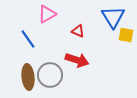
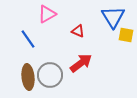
red arrow: moved 4 px right, 3 px down; rotated 55 degrees counterclockwise
